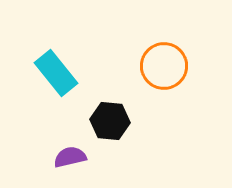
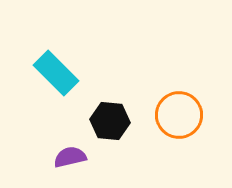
orange circle: moved 15 px right, 49 px down
cyan rectangle: rotated 6 degrees counterclockwise
